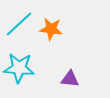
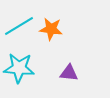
cyan line: moved 2 px down; rotated 12 degrees clockwise
purple triangle: moved 1 px left, 6 px up
